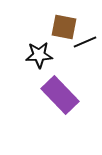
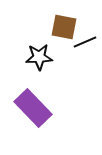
black star: moved 2 px down
purple rectangle: moved 27 px left, 13 px down
